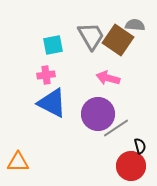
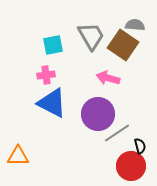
brown square: moved 5 px right, 5 px down
gray line: moved 1 px right, 5 px down
orange triangle: moved 6 px up
